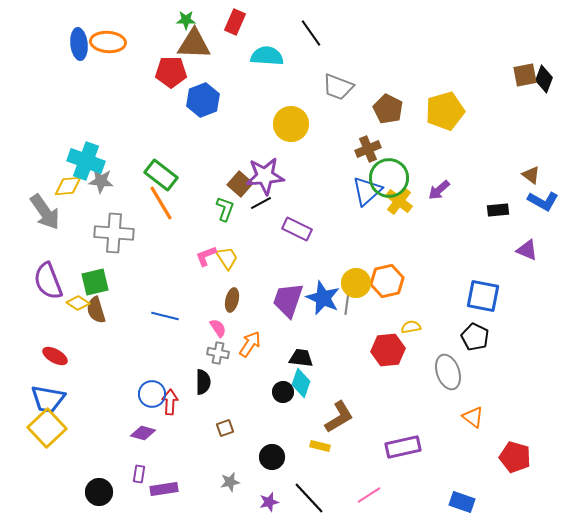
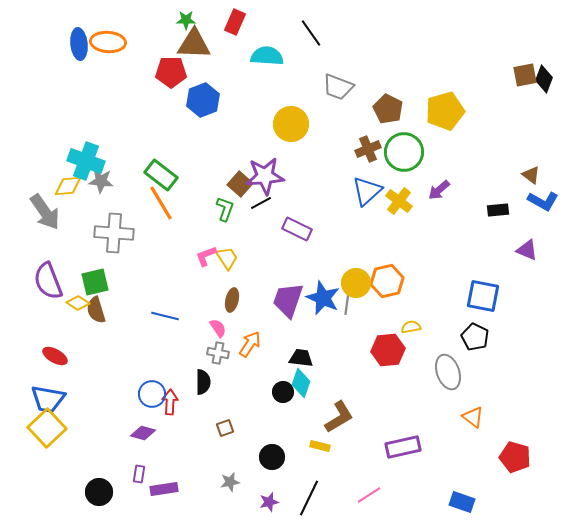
green circle at (389, 178): moved 15 px right, 26 px up
black line at (309, 498): rotated 69 degrees clockwise
